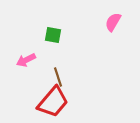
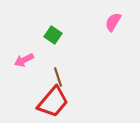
green square: rotated 24 degrees clockwise
pink arrow: moved 2 px left
